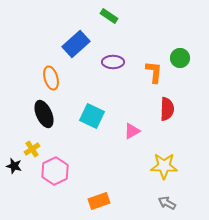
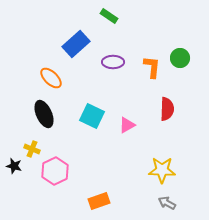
orange L-shape: moved 2 px left, 5 px up
orange ellipse: rotated 30 degrees counterclockwise
pink triangle: moved 5 px left, 6 px up
yellow cross: rotated 35 degrees counterclockwise
yellow star: moved 2 px left, 4 px down
